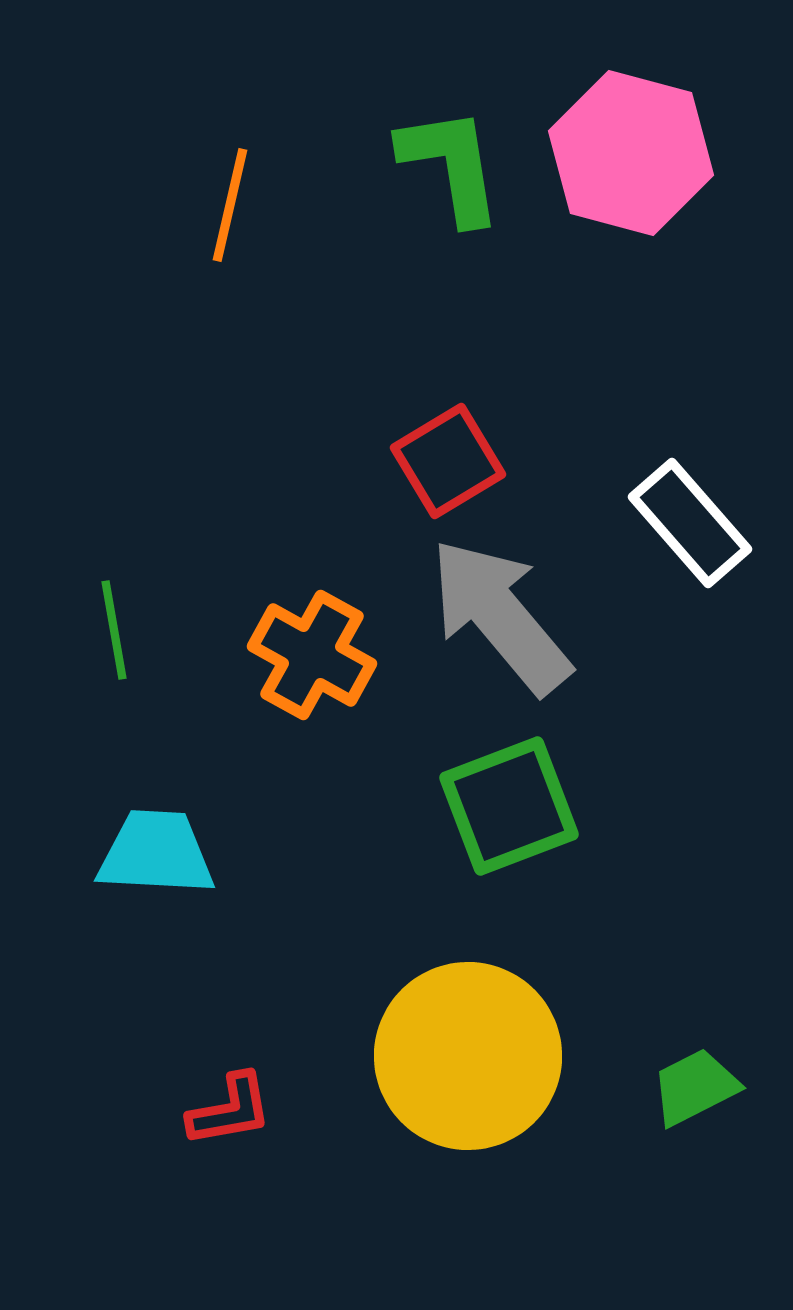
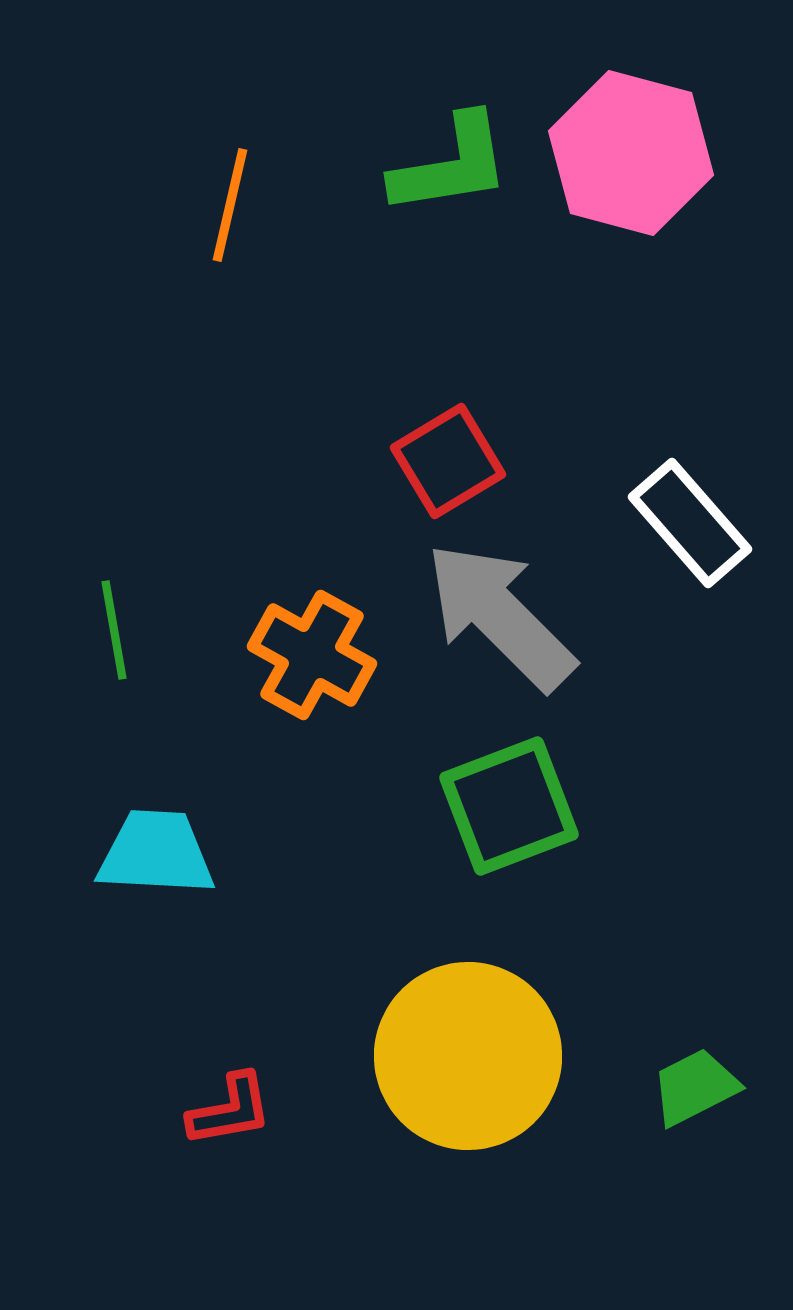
green L-shape: rotated 90 degrees clockwise
gray arrow: rotated 5 degrees counterclockwise
